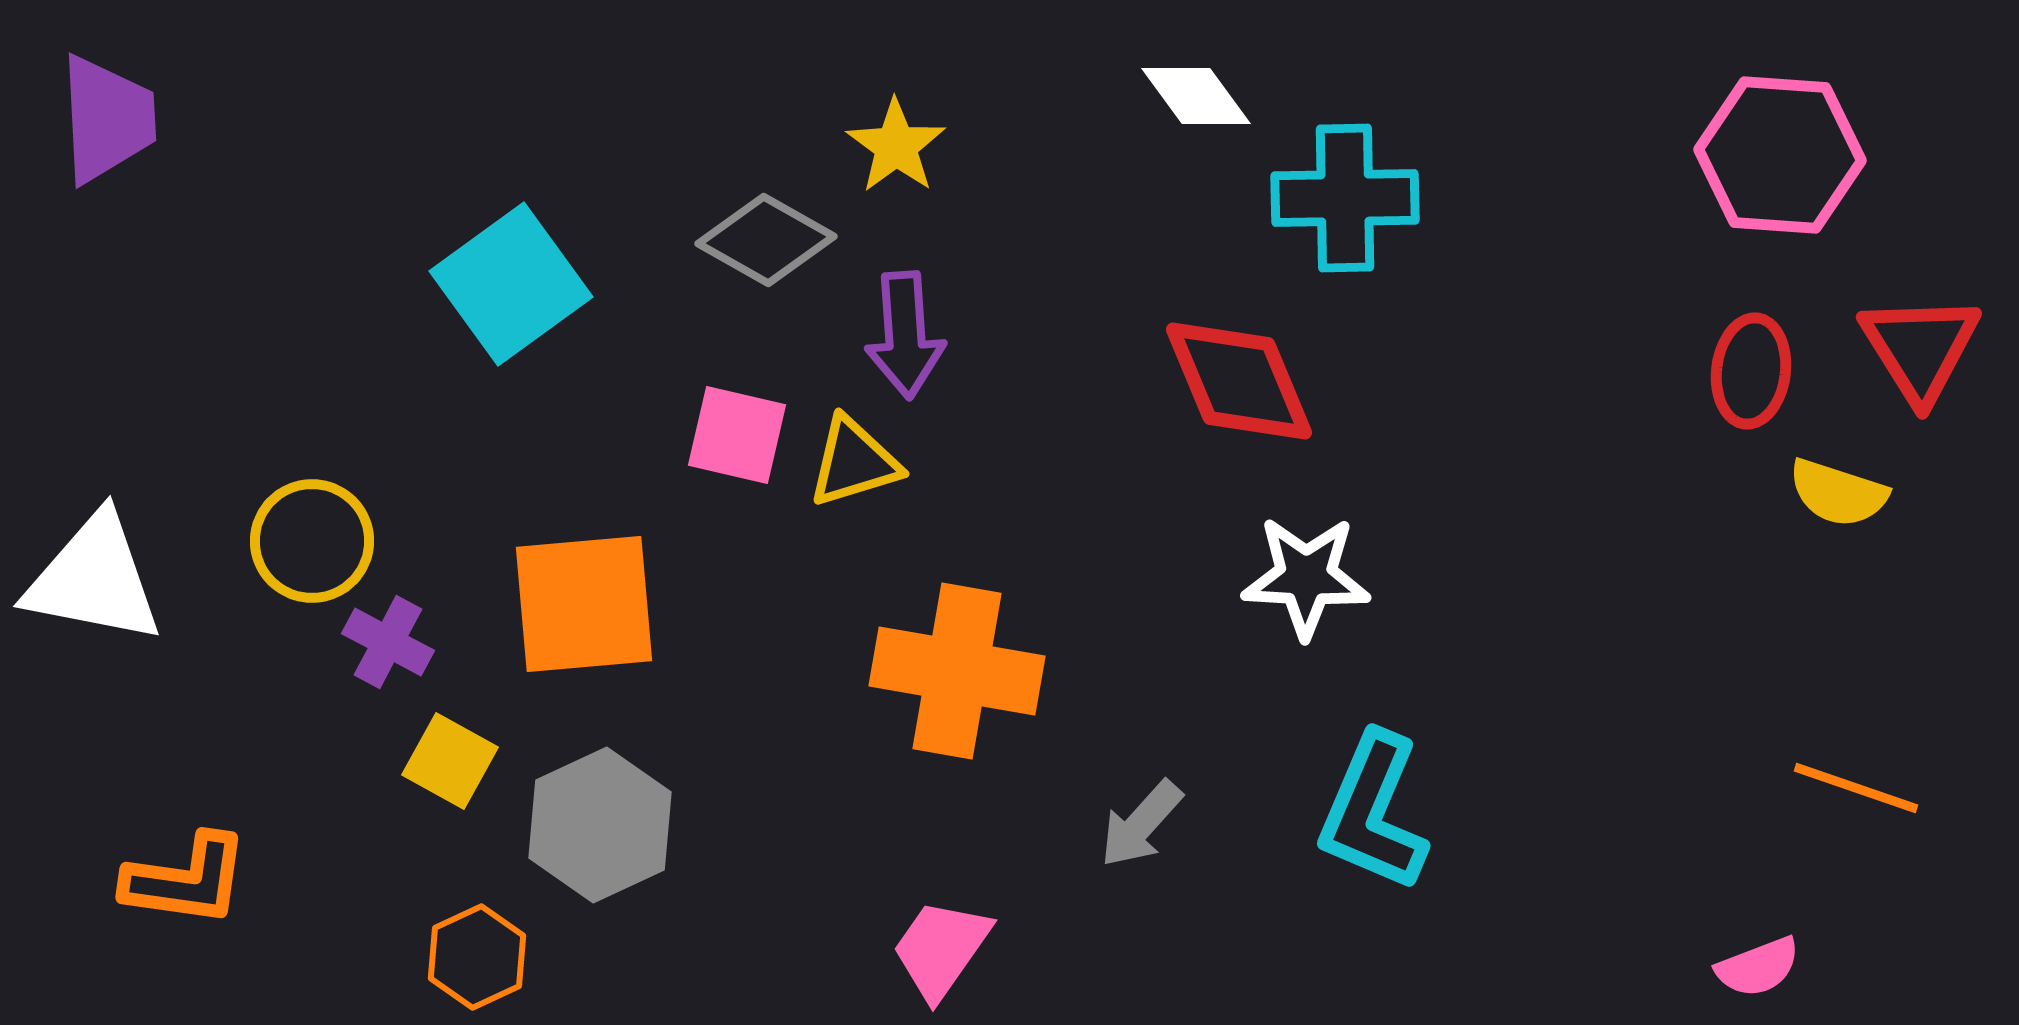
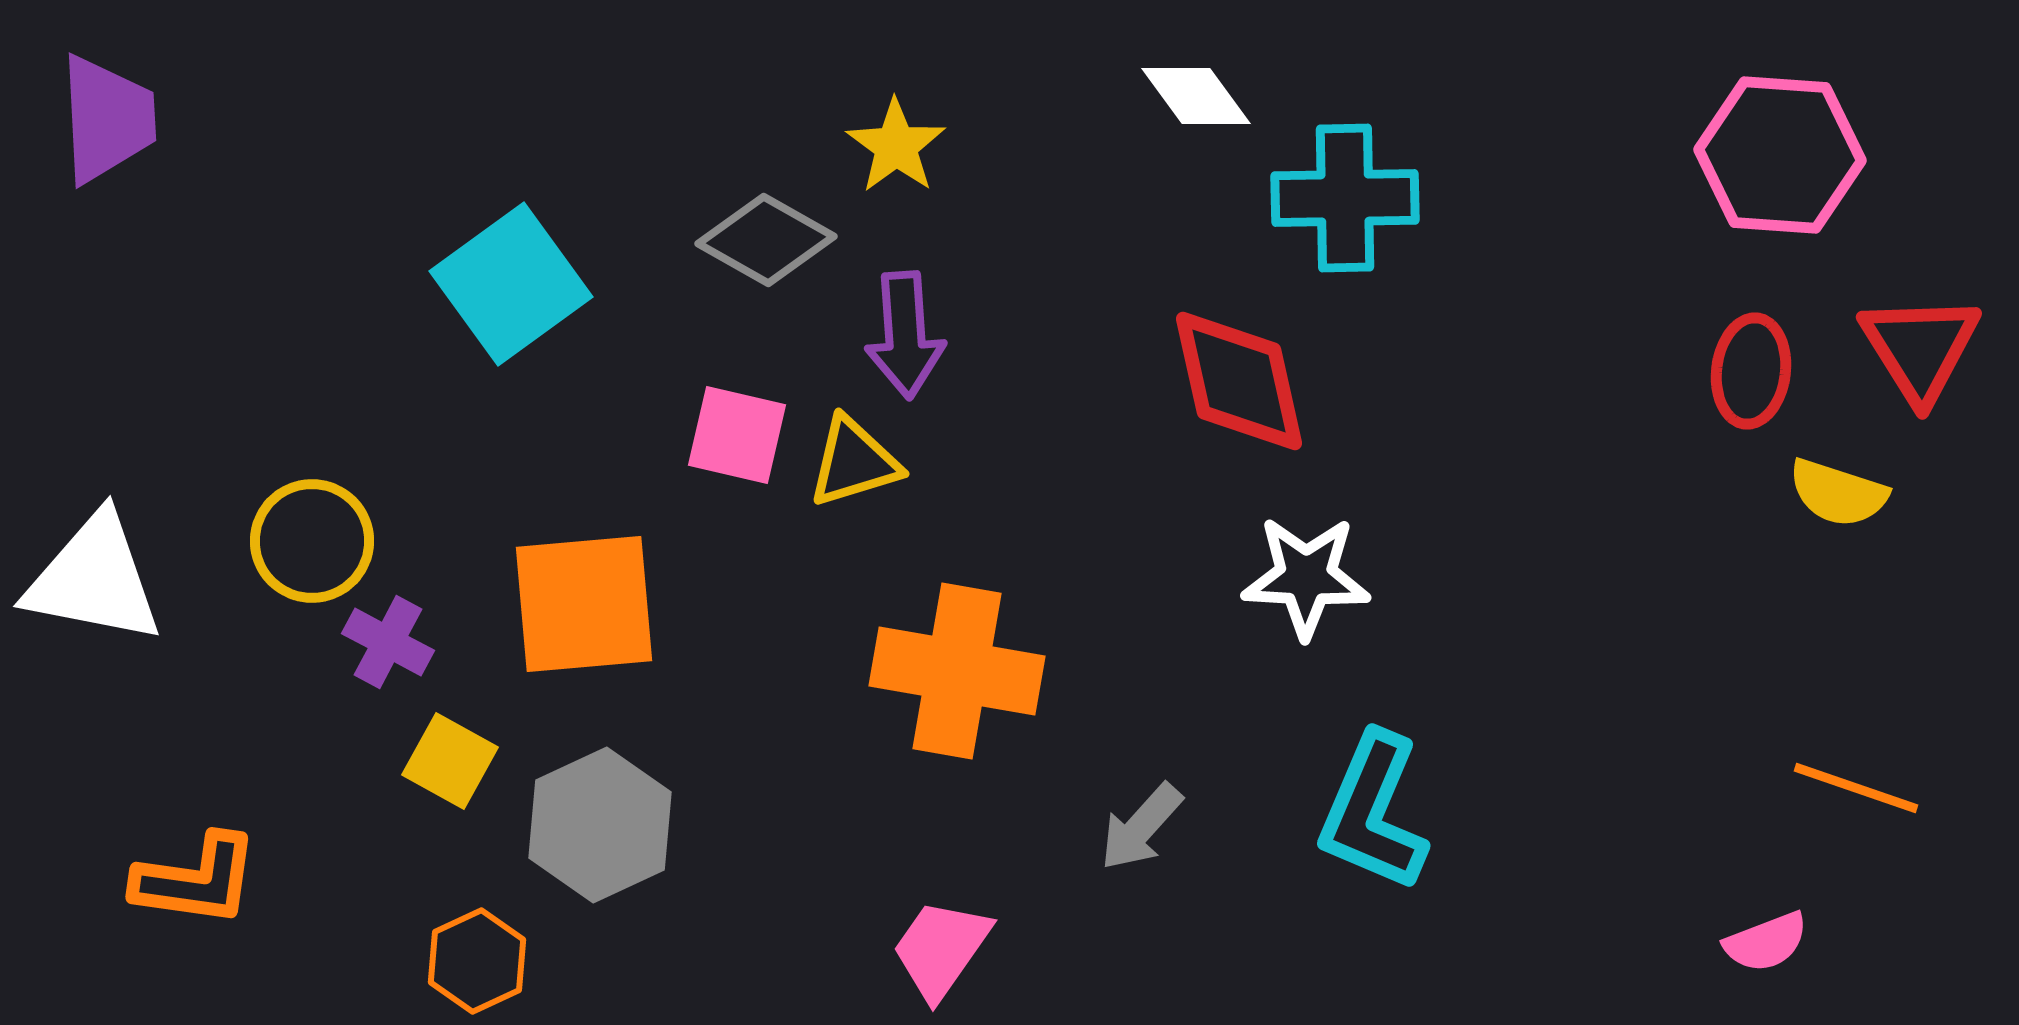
red diamond: rotated 10 degrees clockwise
gray arrow: moved 3 px down
orange L-shape: moved 10 px right
orange hexagon: moved 4 px down
pink semicircle: moved 8 px right, 25 px up
